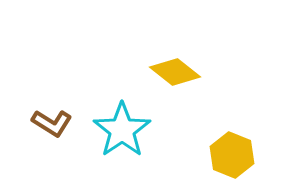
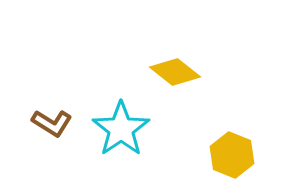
cyan star: moved 1 px left, 1 px up
